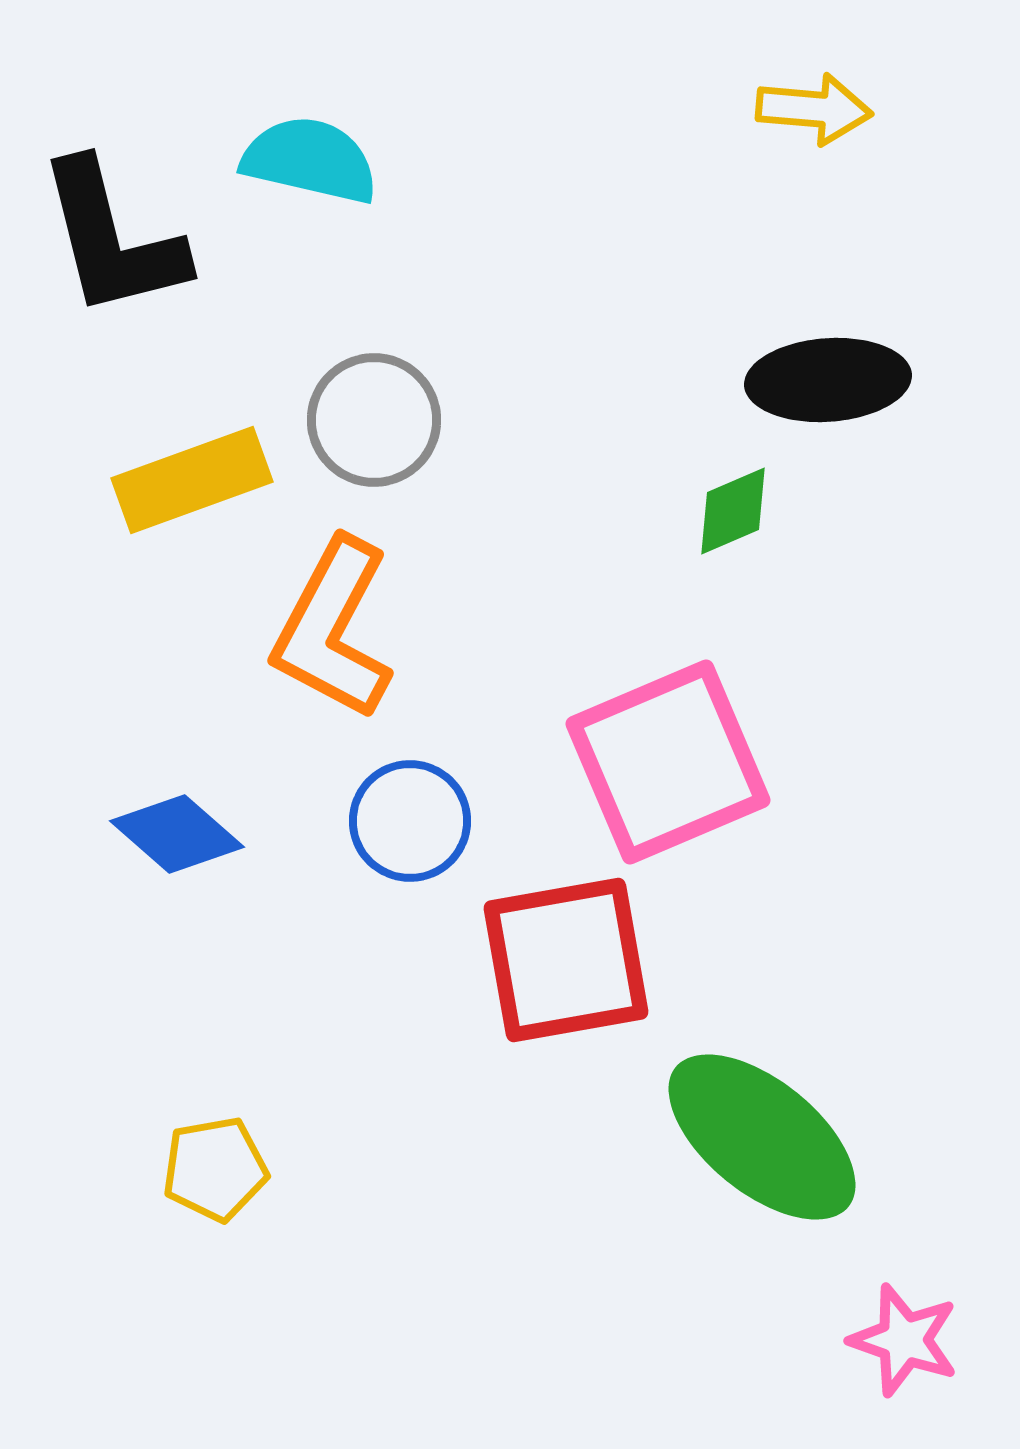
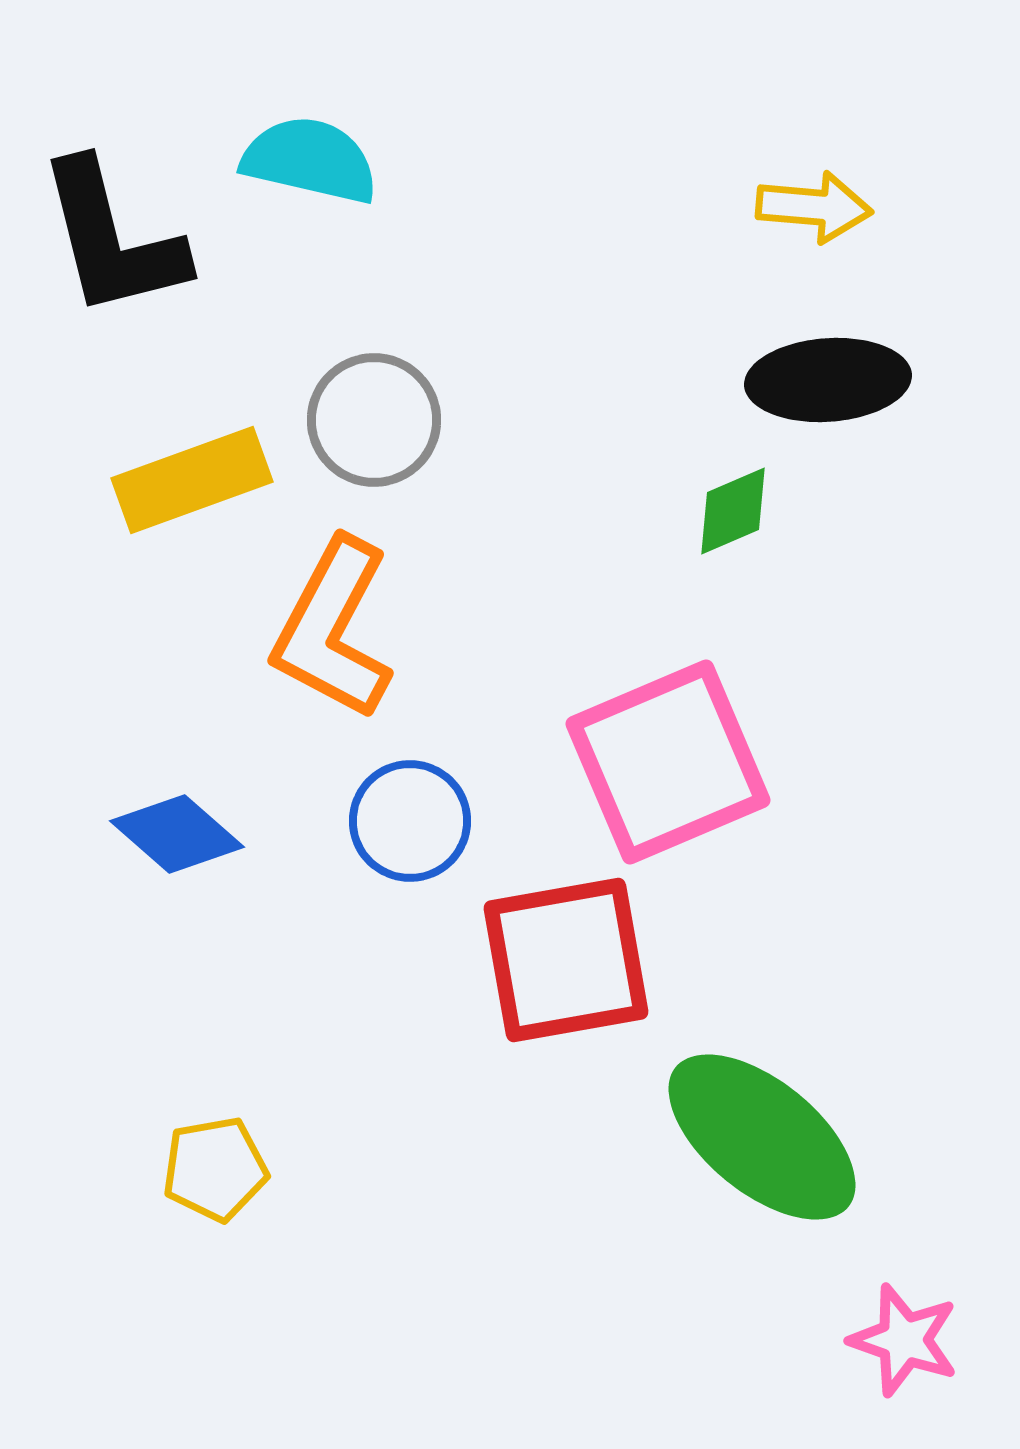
yellow arrow: moved 98 px down
